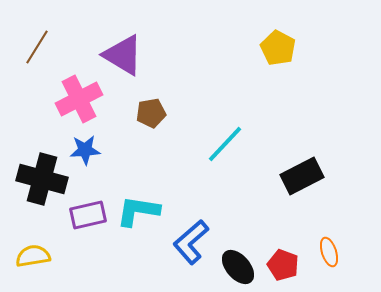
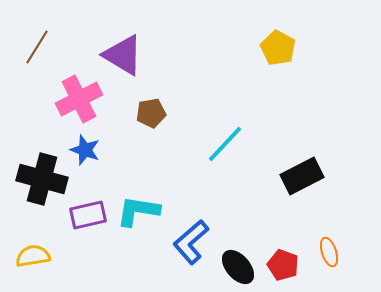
blue star: rotated 24 degrees clockwise
